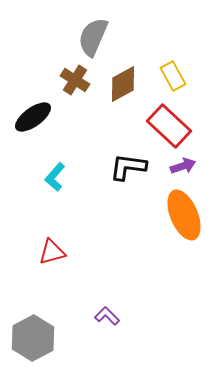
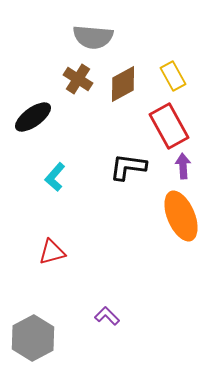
gray semicircle: rotated 108 degrees counterclockwise
brown cross: moved 3 px right, 1 px up
red rectangle: rotated 18 degrees clockwise
purple arrow: rotated 75 degrees counterclockwise
orange ellipse: moved 3 px left, 1 px down
